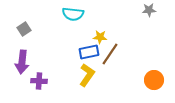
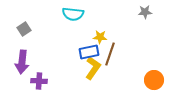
gray star: moved 4 px left, 2 px down
brown line: rotated 15 degrees counterclockwise
yellow L-shape: moved 6 px right, 7 px up
